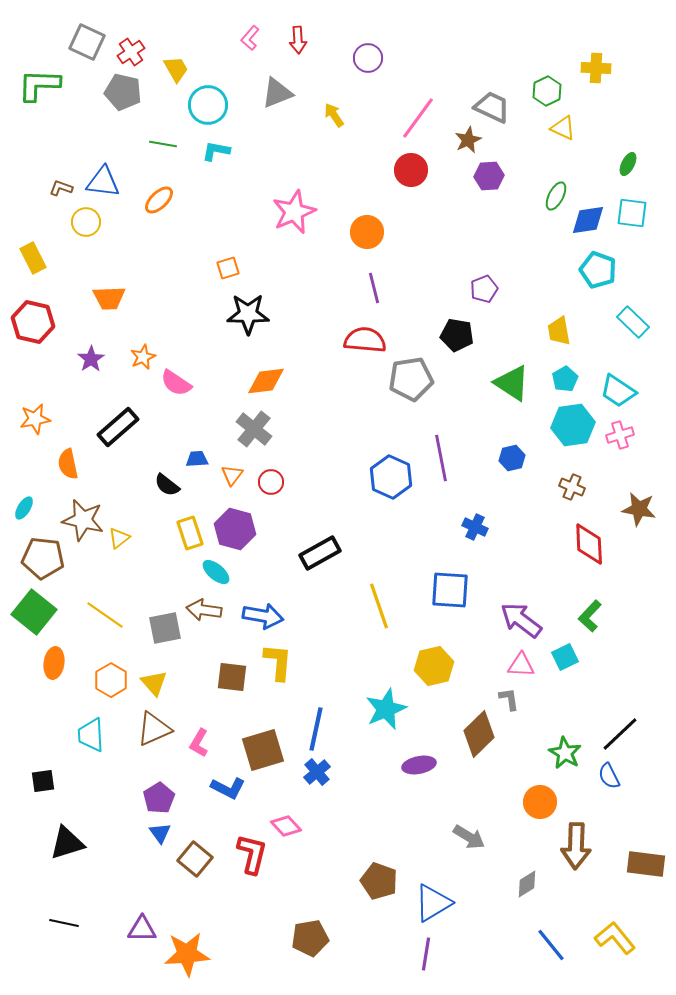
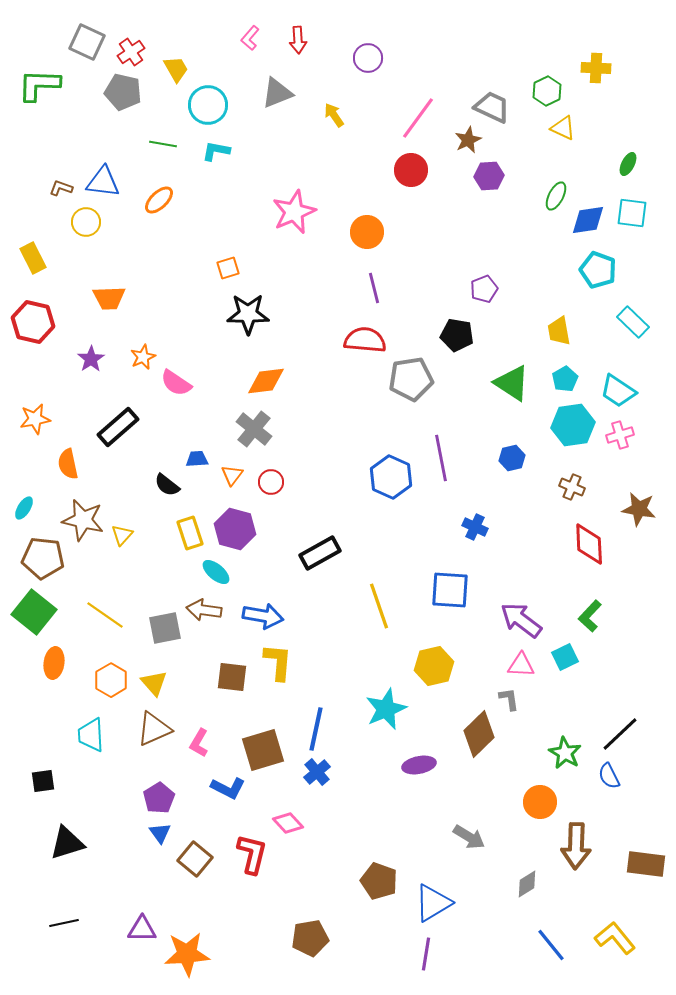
yellow triangle at (119, 538): moved 3 px right, 3 px up; rotated 10 degrees counterclockwise
pink diamond at (286, 826): moved 2 px right, 3 px up
black line at (64, 923): rotated 24 degrees counterclockwise
